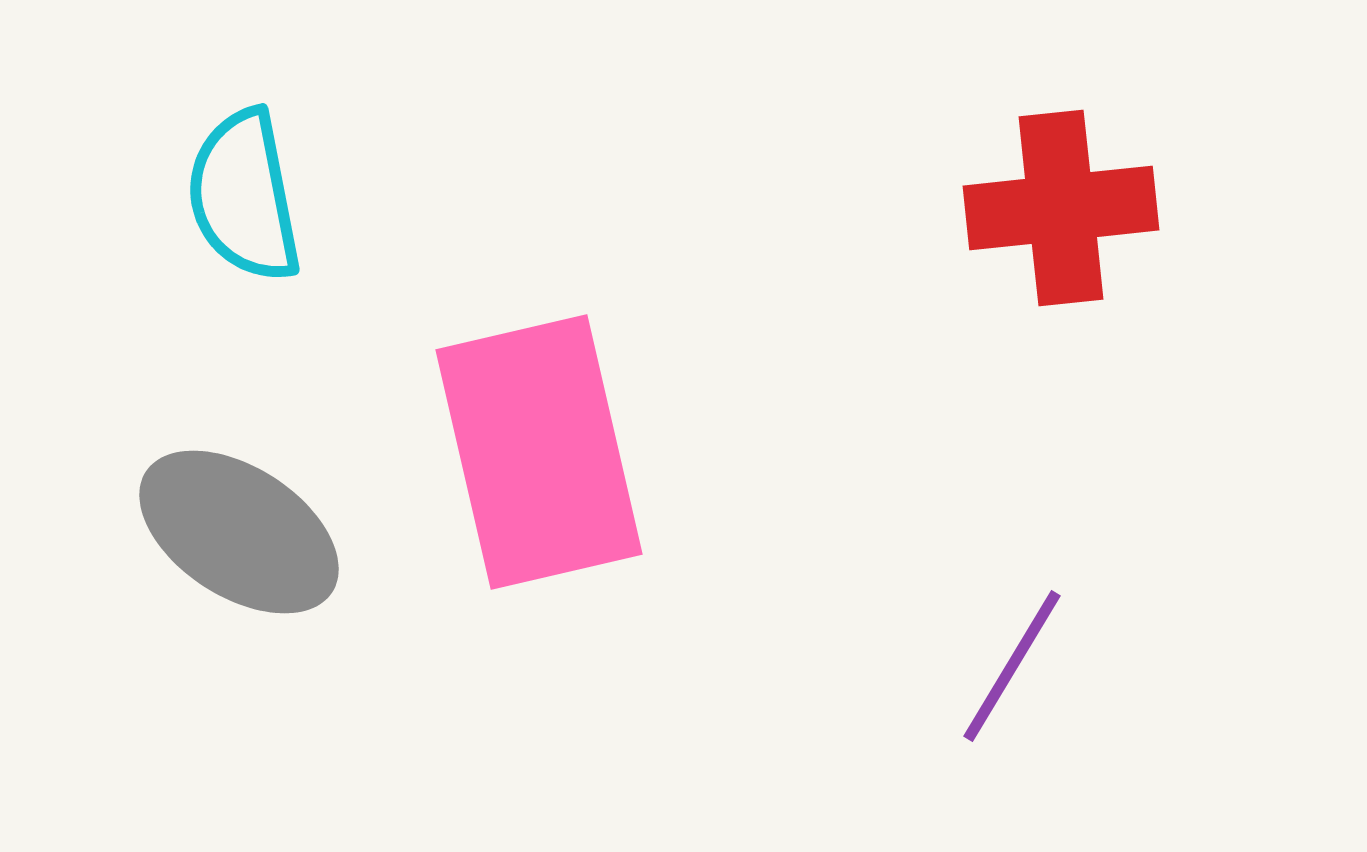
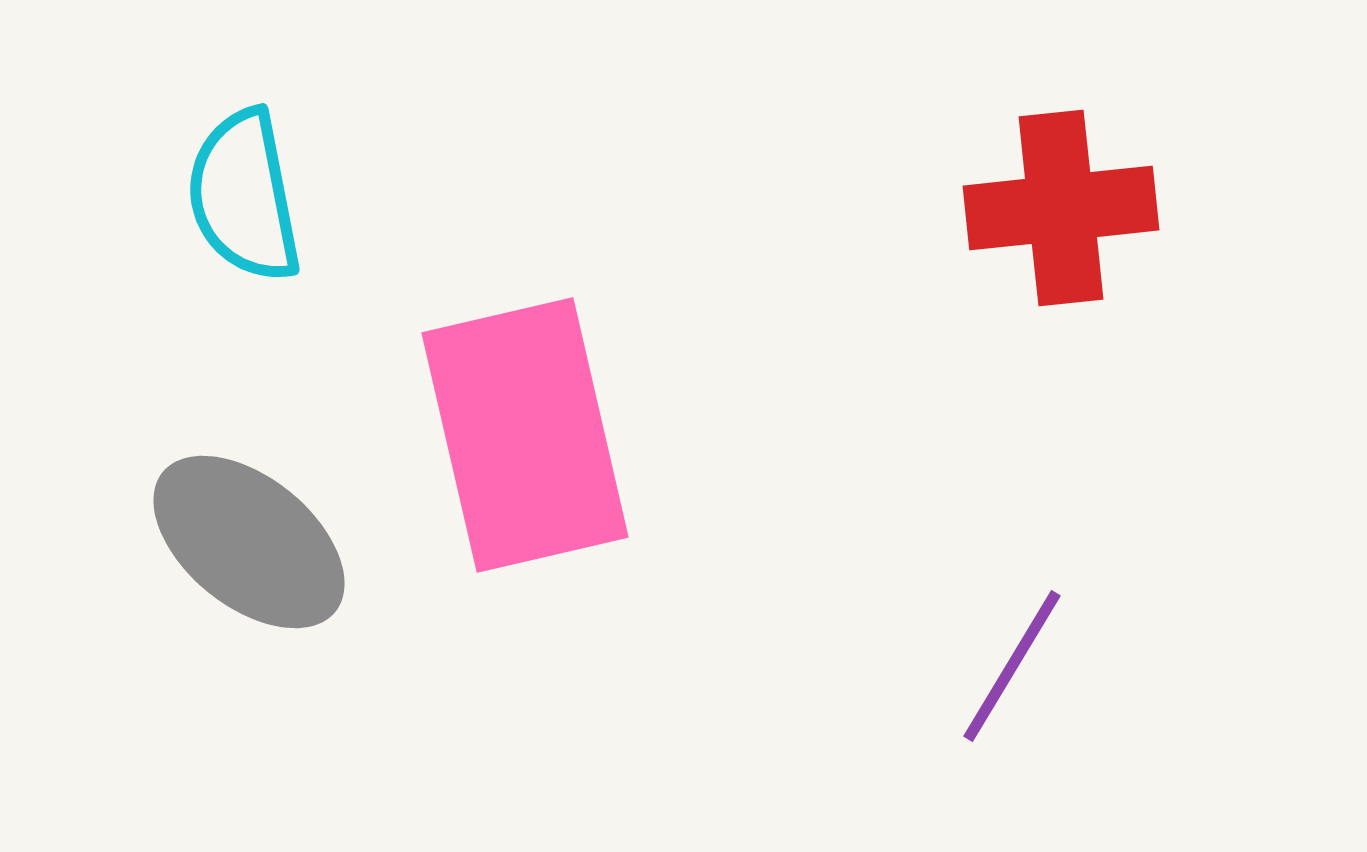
pink rectangle: moved 14 px left, 17 px up
gray ellipse: moved 10 px right, 10 px down; rotated 6 degrees clockwise
